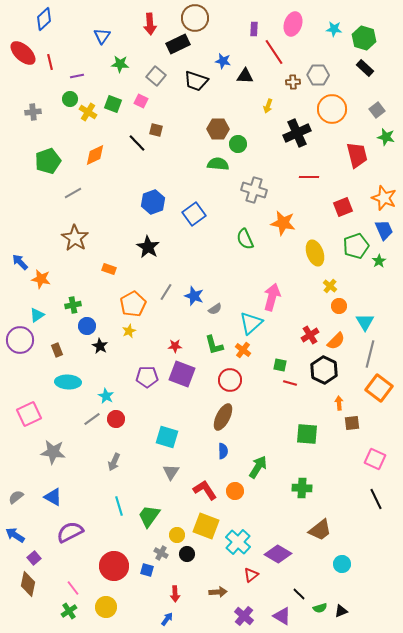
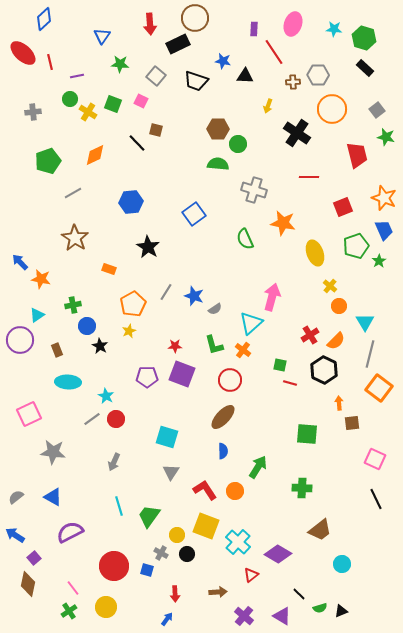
black cross at (297, 133): rotated 32 degrees counterclockwise
blue hexagon at (153, 202): moved 22 px left; rotated 15 degrees clockwise
brown ellipse at (223, 417): rotated 16 degrees clockwise
